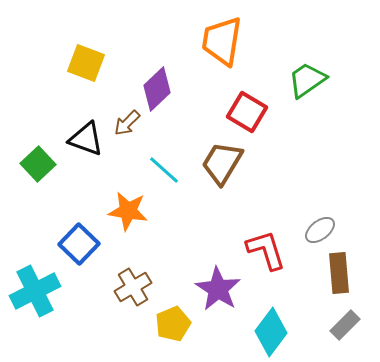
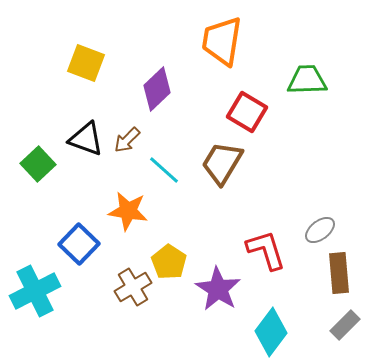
green trapezoid: rotated 33 degrees clockwise
brown arrow: moved 17 px down
yellow pentagon: moved 4 px left, 62 px up; rotated 16 degrees counterclockwise
